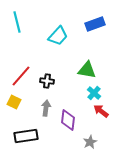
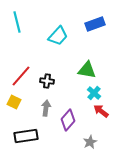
purple diamond: rotated 35 degrees clockwise
